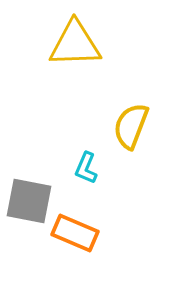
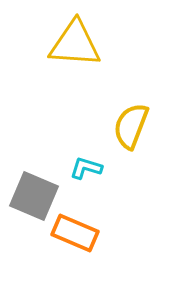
yellow triangle: rotated 6 degrees clockwise
cyan L-shape: rotated 84 degrees clockwise
gray square: moved 5 px right, 5 px up; rotated 12 degrees clockwise
